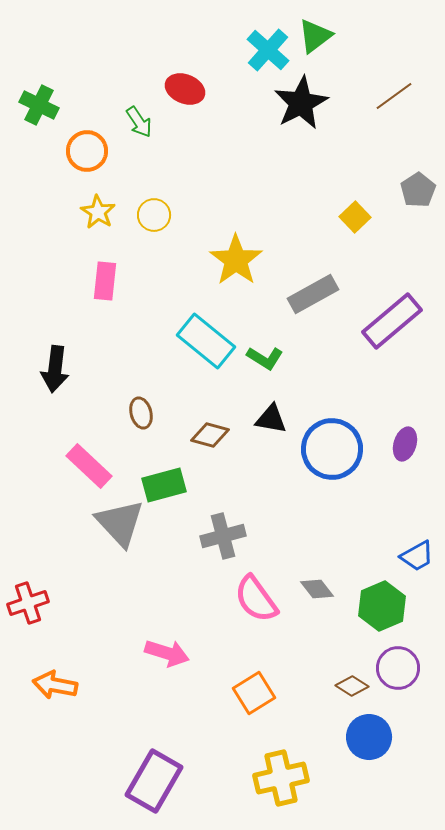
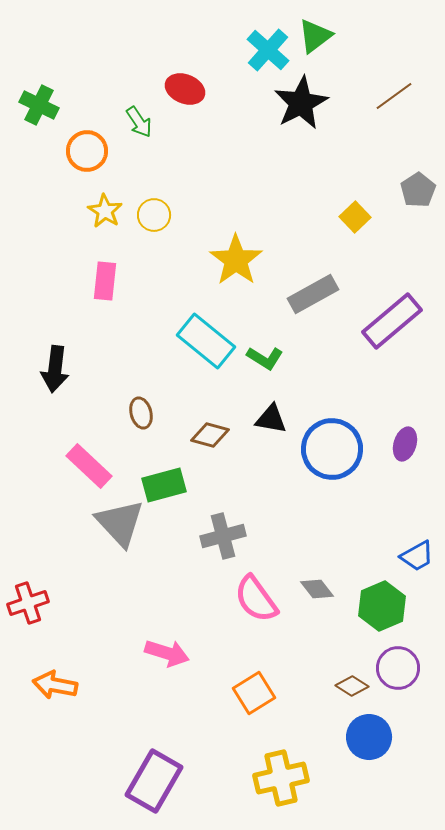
yellow star at (98, 212): moved 7 px right, 1 px up
